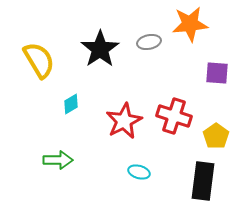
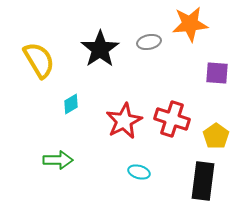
red cross: moved 2 px left, 3 px down
